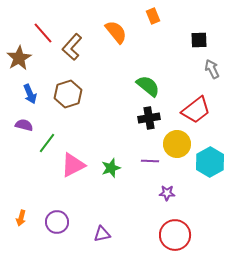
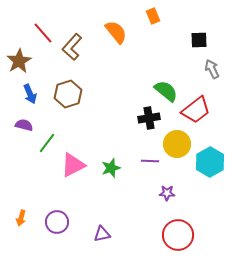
brown star: moved 3 px down
green semicircle: moved 18 px right, 5 px down
red circle: moved 3 px right
